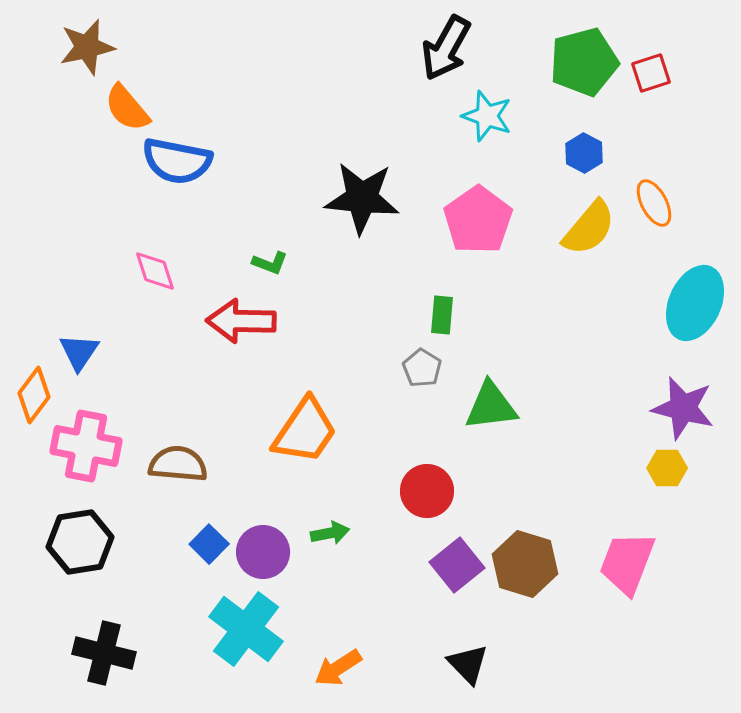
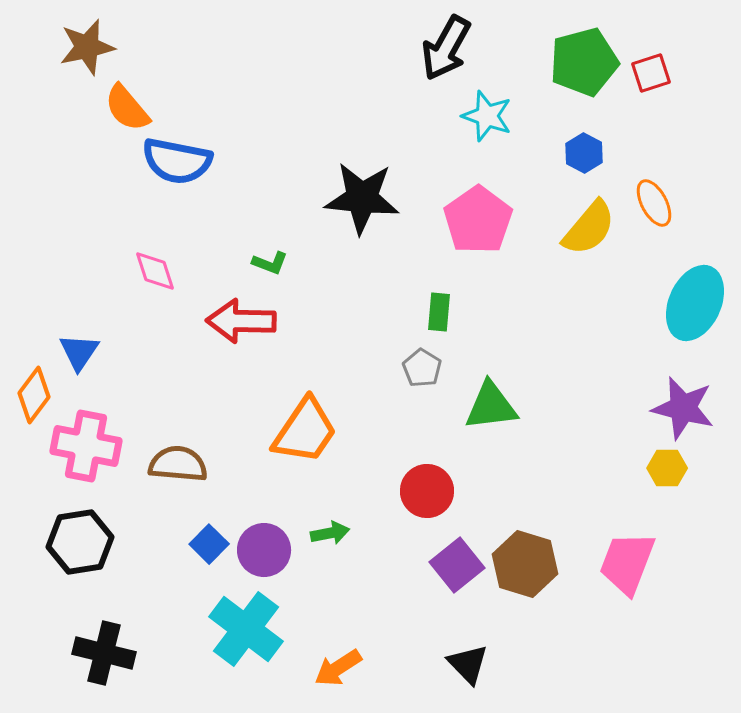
green rectangle: moved 3 px left, 3 px up
purple circle: moved 1 px right, 2 px up
